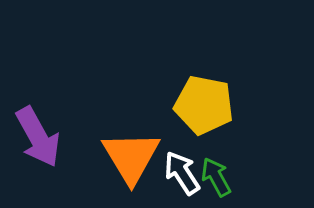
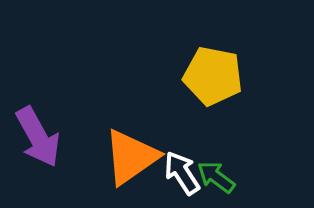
yellow pentagon: moved 9 px right, 29 px up
orange triangle: rotated 26 degrees clockwise
green arrow: rotated 24 degrees counterclockwise
